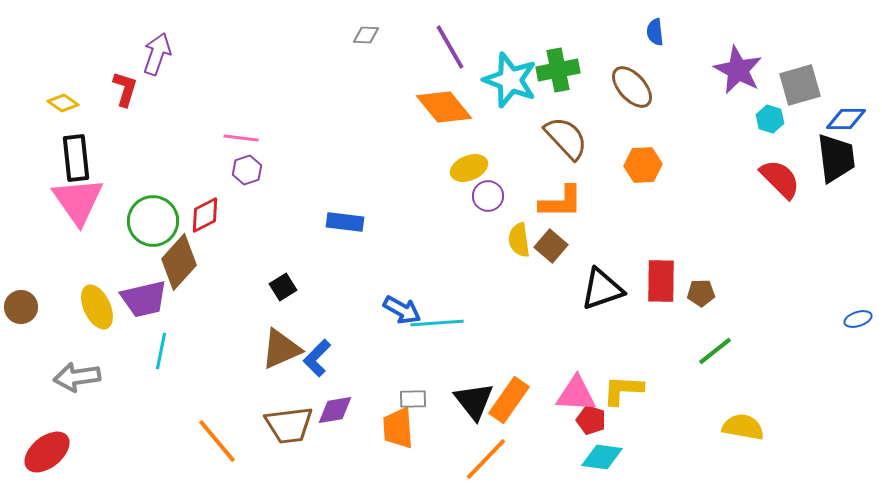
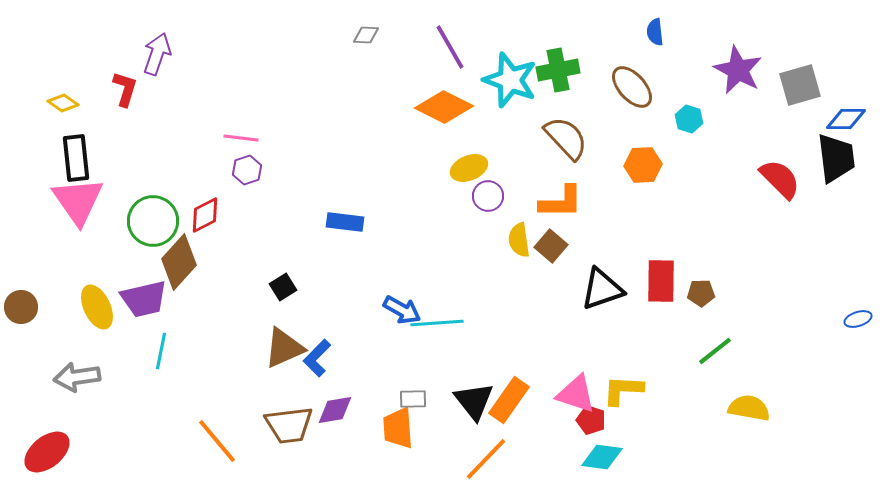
orange diamond at (444, 107): rotated 24 degrees counterclockwise
cyan hexagon at (770, 119): moved 81 px left
brown triangle at (281, 349): moved 3 px right, 1 px up
pink triangle at (576, 394): rotated 15 degrees clockwise
yellow semicircle at (743, 427): moved 6 px right, 19 px up
